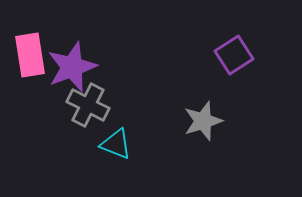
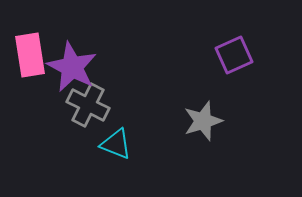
purple square: rotated 9 degrees clockwise
purple star: rotated 24 degrees counterclockwise
